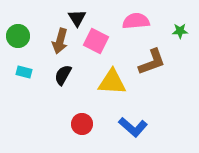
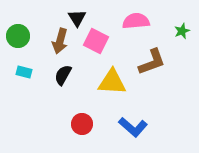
green star: moved 2 px right; rotated 21 degrees counterclockwise
